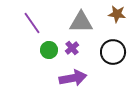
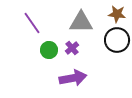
black circle: moved 4 px right, 12 px up
